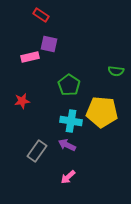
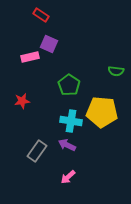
purple square: rotated 12 degrees clockwise
